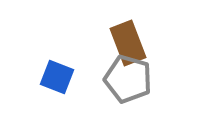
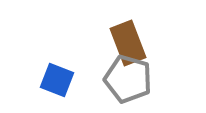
blue square: moved 3 px down
